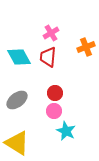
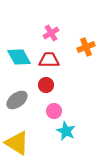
red trapezoid: moved 1 px right, 3 px down; rotated 85 degrees clockwise
red circle: moved 9 px left, 8 px up
